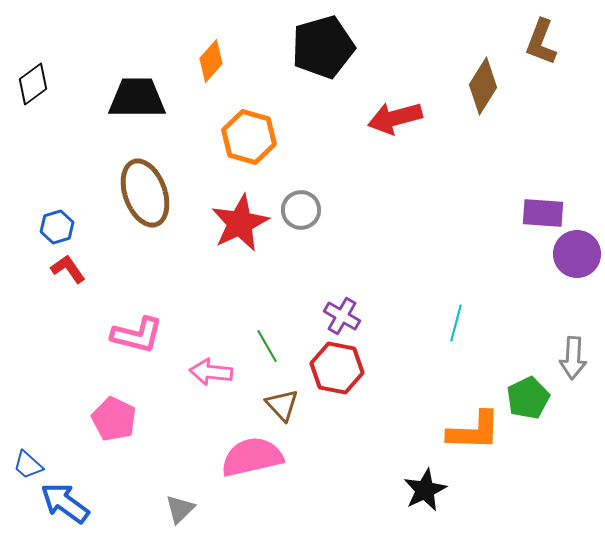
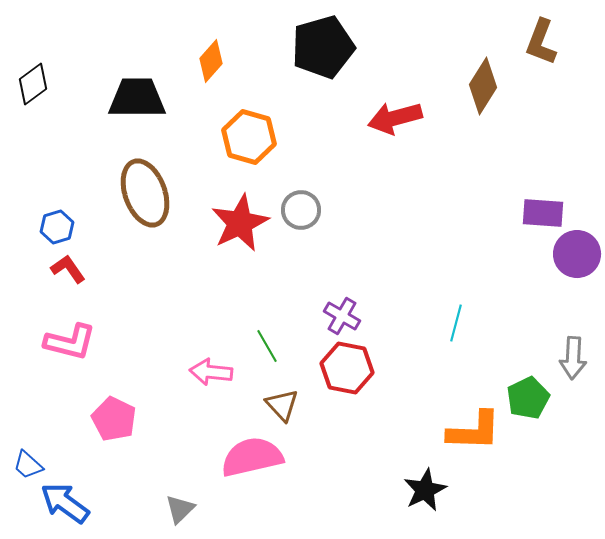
pink L-shape: moved 67 px left, 7 px down
red hexagon: moved 10 px right
